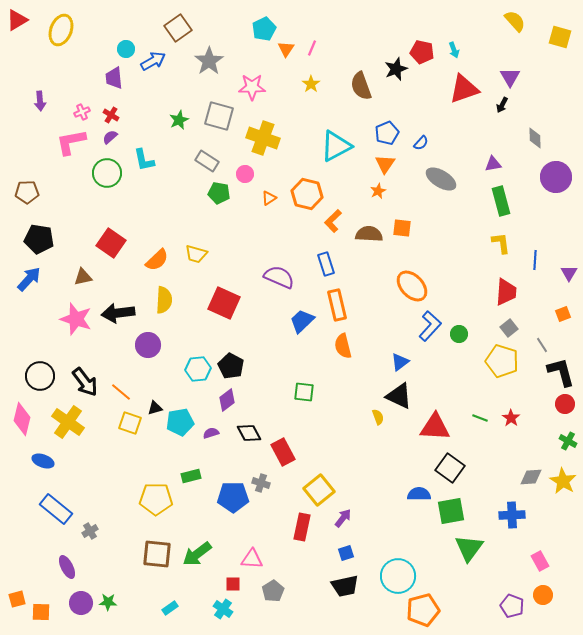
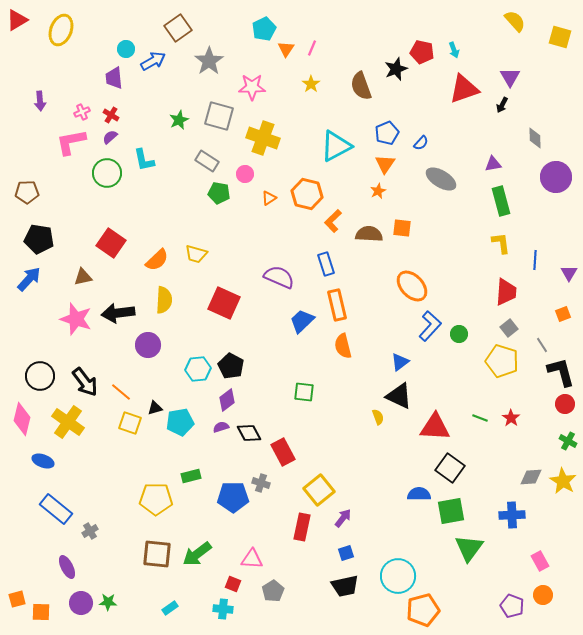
purple semicircle at (211, 433): moved 10 px right, 6 px up
red square at (233, 584): rotated 21 degrees clockwise
cyan cross at (223, 609): rotated 30 degrees counterclockwise
